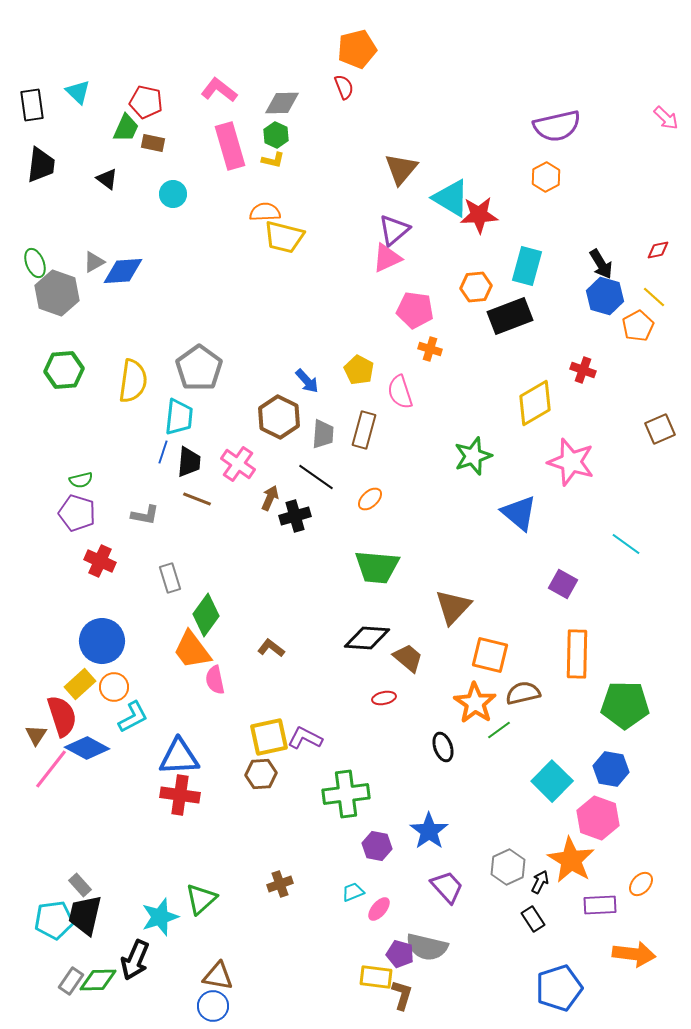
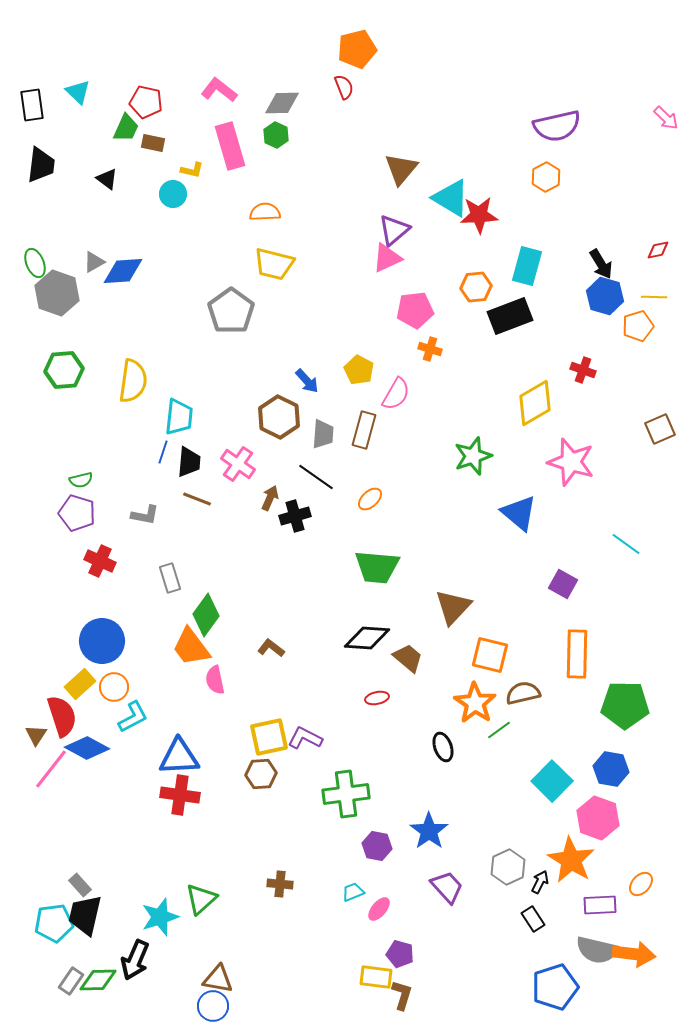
yellow L-shape at (273, 160): moved 81 px left, 10 px down
yellow trapezoid at (284, 237): moved 10 px left, 27 px down
yellow line at (654, 297): rotated 40 degrees counterclockwise
pink pentagon at (415, 310): rotated 15 degrees counterclockwise
orange pentagon at (638, 326): rotated 12 degrees clockwise
gray pentagon at (199, 368): moved 32 px right, 57 px up
pink semicircle at (400, 392): moved 4 px left, 2 px down; rotated 132 degrees counterclockwise
orange trapezoid at (192, 650): moved 1 px left, 3 px up
red ellipse at (384, 698): moved 7 px left
brown cross at (280, 884): rotated 25 degrees clockwise
cyan pentagon at (54, 920): moved 3 px down
gray semicircle at (427, 947): moved 170 px right, 3 px down
brown triangle at (218, 976): moved 3 px down
blue pentagon at (559, 988): moved 4 px left, 1 px up
